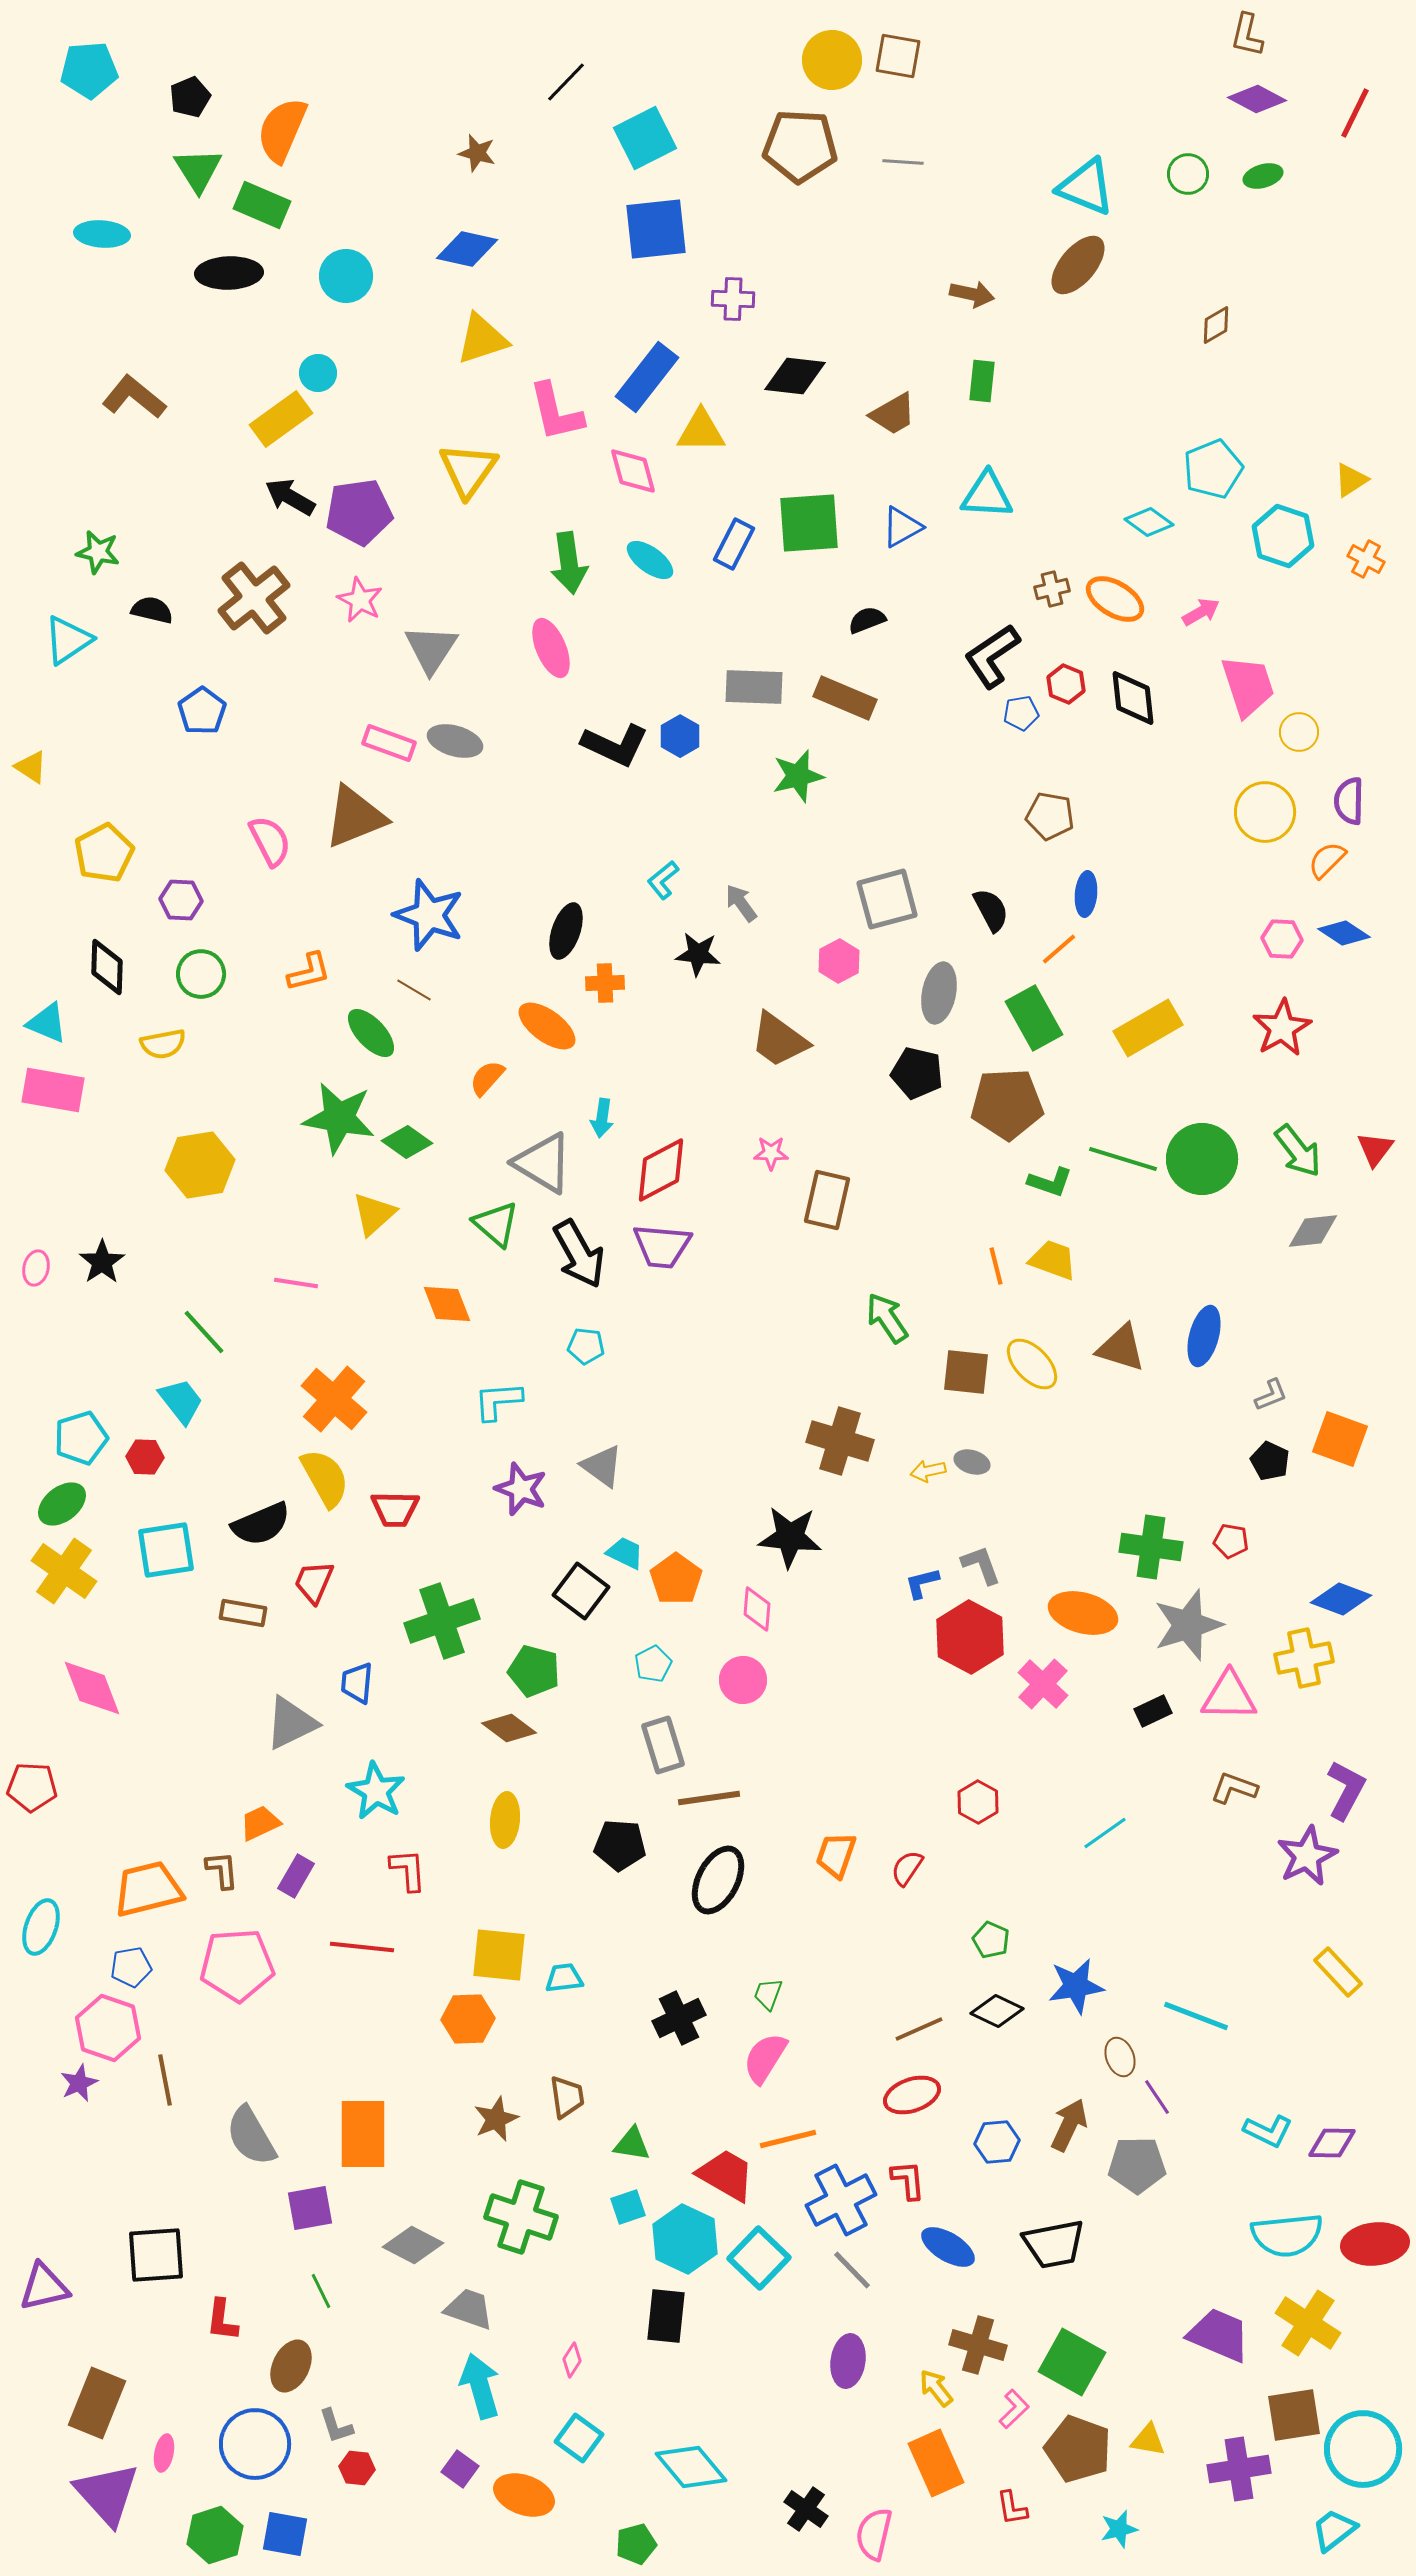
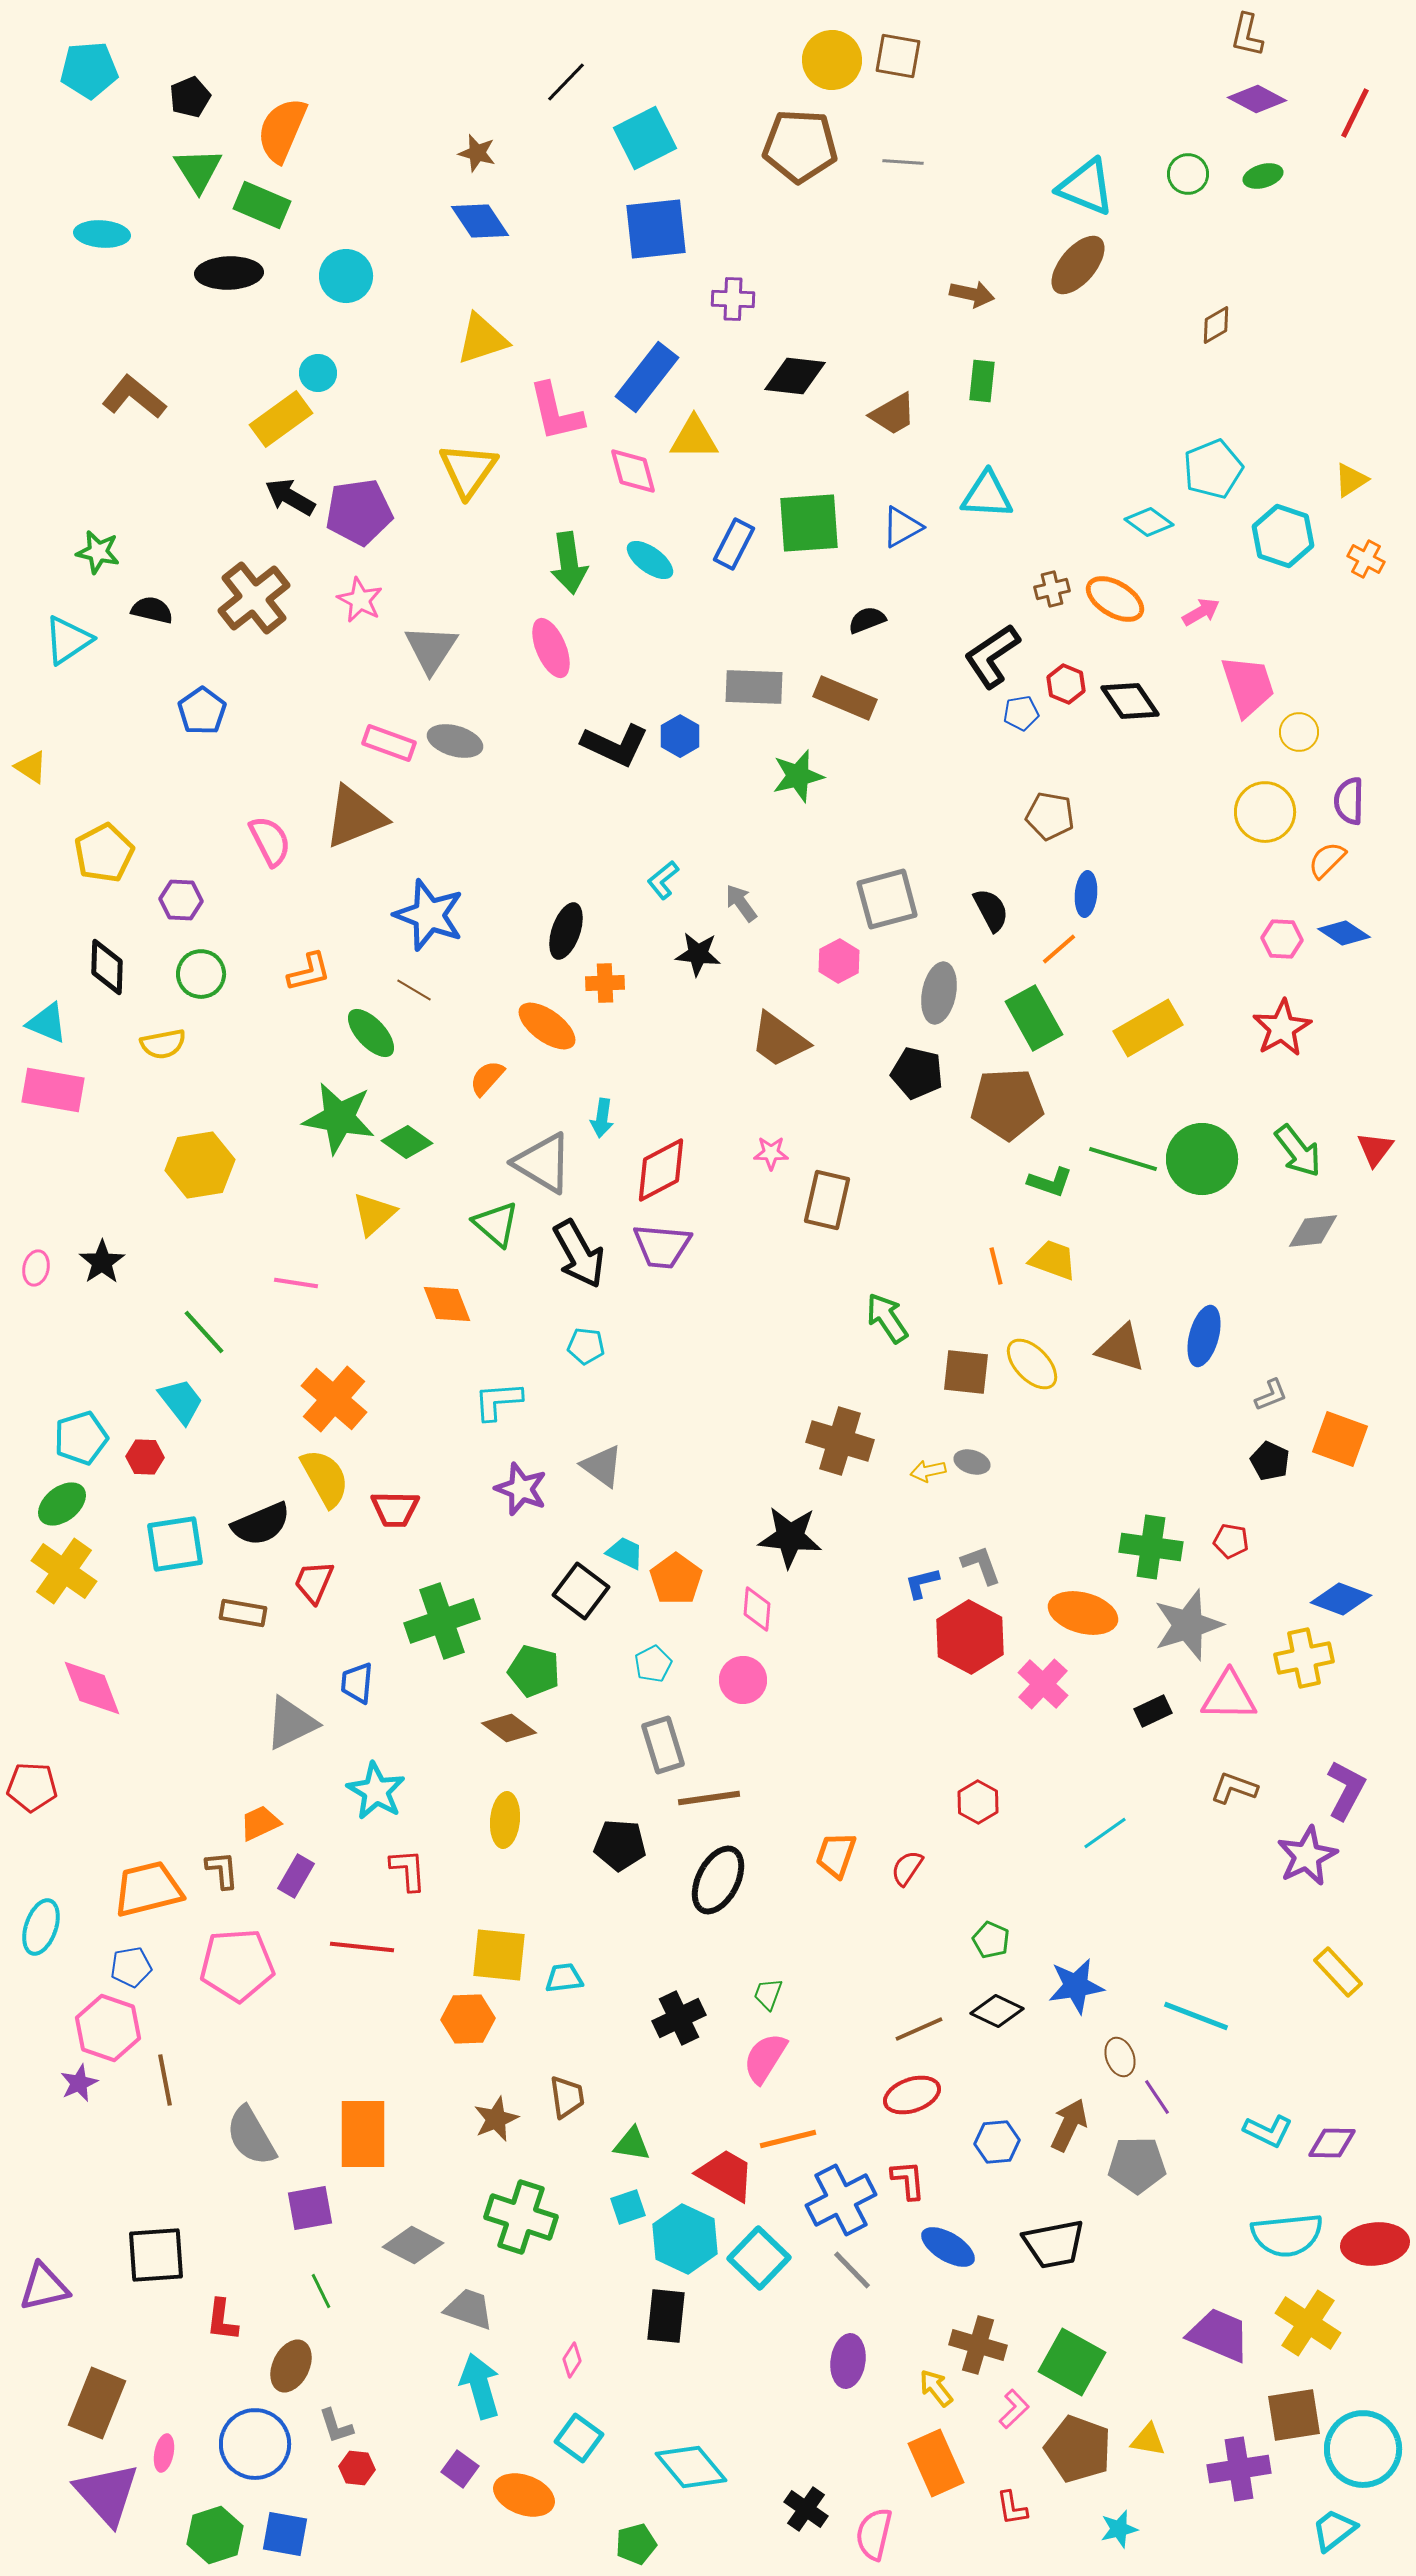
blue diamond at (467, 249): moved 13 px right, 28 px up; rotated 44 degrees clockwise
yellow triangle at (701, 431): moved 7 px left, 7 px down
black diamond at (1133, 698): moved 3 px left, 3 px down; rotated 28 degrees counterclockwise
cyan square at (166, 1550): moved 9 px right, 6 px up
